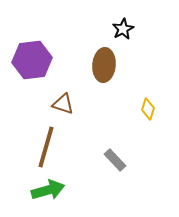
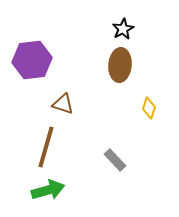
brown ellipse: moved 16 px right
yellow diamond: moved 1 px right, 1 px up
